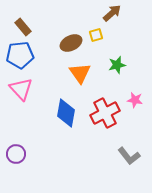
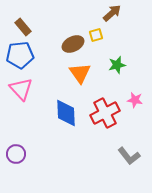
brown ellipse: moved 2 px right, 1 px down
blue diamond: rotated 12 degrees counterclockwise
